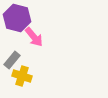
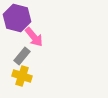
gray rectangle: moved 10 px right, 4 px up
